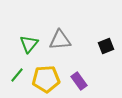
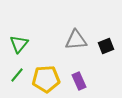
gray triangle: moved 16 px right
green triangle: moved 10 px left
purple rectangle: rotated 12 degrees clockwise
